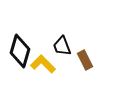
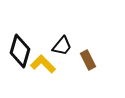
black trapezoid: rotated 120 degrees counterclockwise
brown rectangle: moved 3 px right
